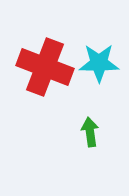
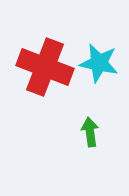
cyan star: rotated 12 degrees clockwise
